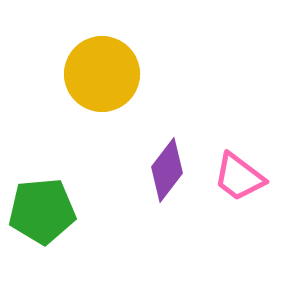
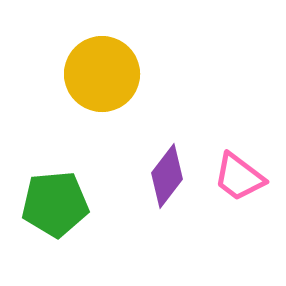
purple diamond: moved 6 px down
green pentagon: moved 13 px right, 7 px up
